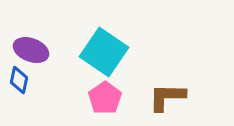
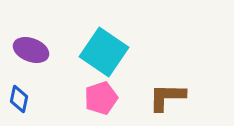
blue diamond: moved 19 px down
pink pentagon: moved 4 px left; rotated 16 degrees clockwise
